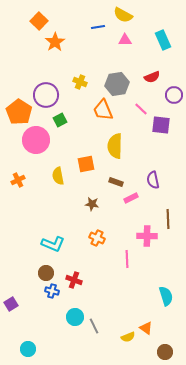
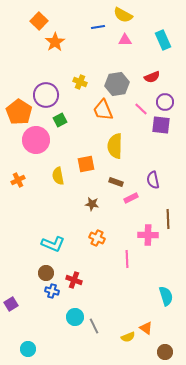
purple circle at (174, 95): moved 9 px left, 7 px down
pink cross at (147, 236): moved 1 px right, 1 px up
